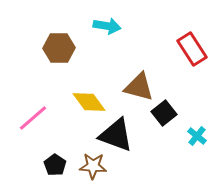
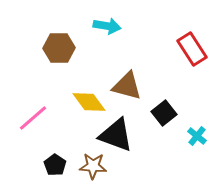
brown triangle: moved 12 px left, 1 px up
